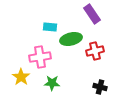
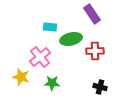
red cross: rotated 12 degrees clockwise
pink cross: rotated 30 degrees counterclockwise
yellow star: rotated 18 degrees counterclockwise
